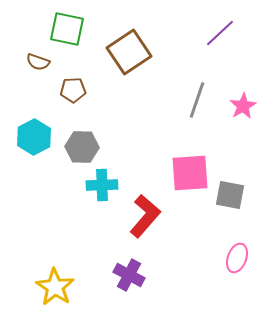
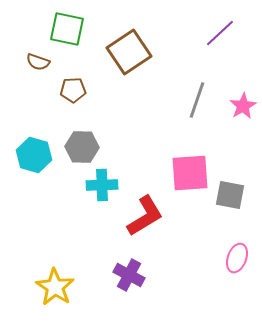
cyan hexagon: moved 18 px down; rotated 16 degrees counterclockwise
red L-shape: rotated 18 degrees clockwise
